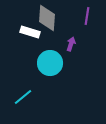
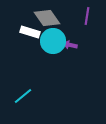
gray diamond: rotated 40 degrees counterclockwise
purple arrow: moved 1 px left, 1 px down; rotated 96 degrees counterclockwise
cyan circle: moved 3 px right, 22 px up
cyan line: moved 1 px up
